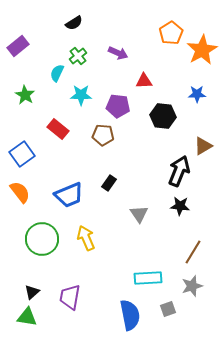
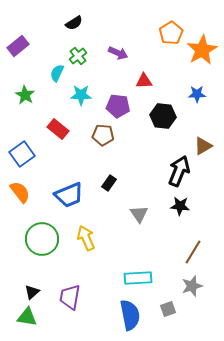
cyan rectangle: moved 10 px left
